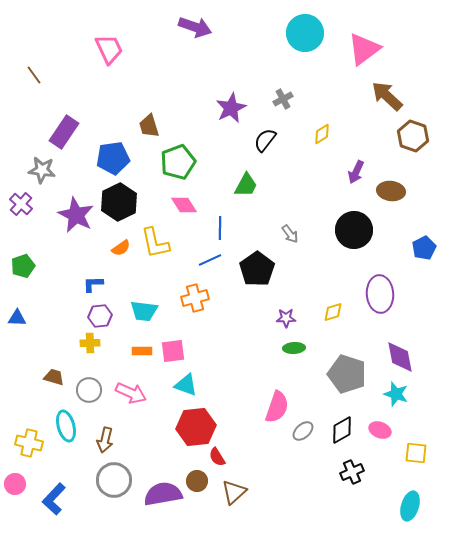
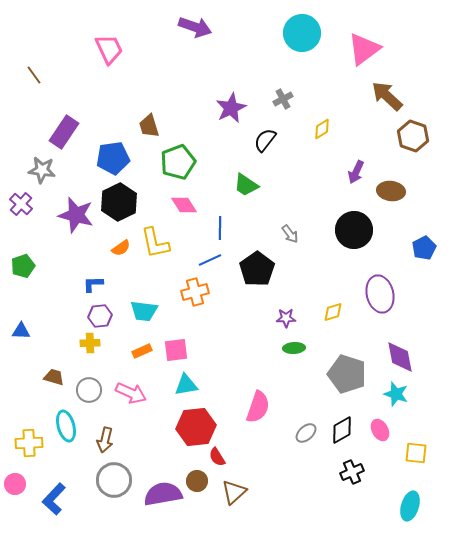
cyan circle at (305, 33): moved 3 px left
yellow diamond at (322, 134): moved 5 px up
green trapezoid at (246, 185): rotated 96 degrees clockwise
purple star at (76, 215): rotated 12 degrees counterclockwise
purple ellipse at (380, 294): rotated 9 degrees counterclockwise
orange cross at (195, 298): moved 6 px up
blue triangle at (17, 318): moved 4 px right, 13 px down
orange rectangle at (142, 351): rotated 24 degrees counterclockwise
pink square at (173, 351): moved 3 px right, 1 px up
cyan triangle at (186, 385): rotated 30 degrees counterclockwise
pink semicircle at (277, 407): moved 19 px left
pink ellipse at (380, 430): rotated 40 degrees clockwise
gray ellipse at (303, 431): moved 3 px right, 2 px down
yellow cross at (29, 443): rotated 16 degrees counterclockwise
